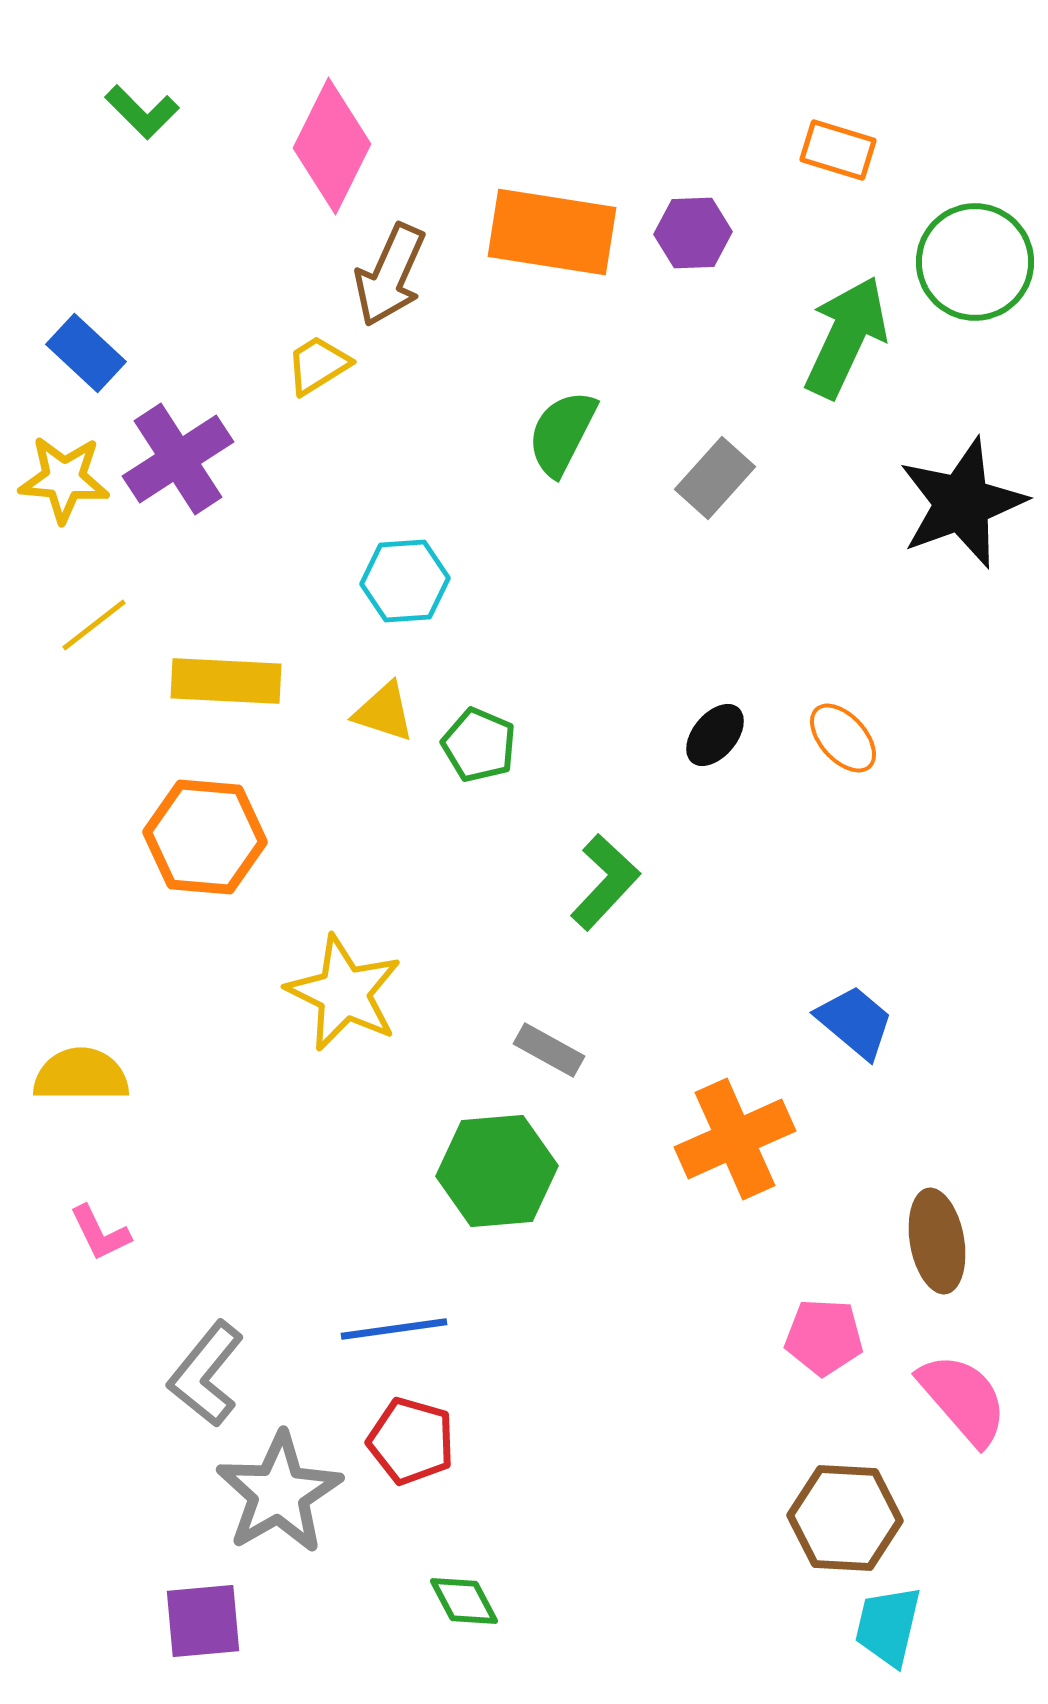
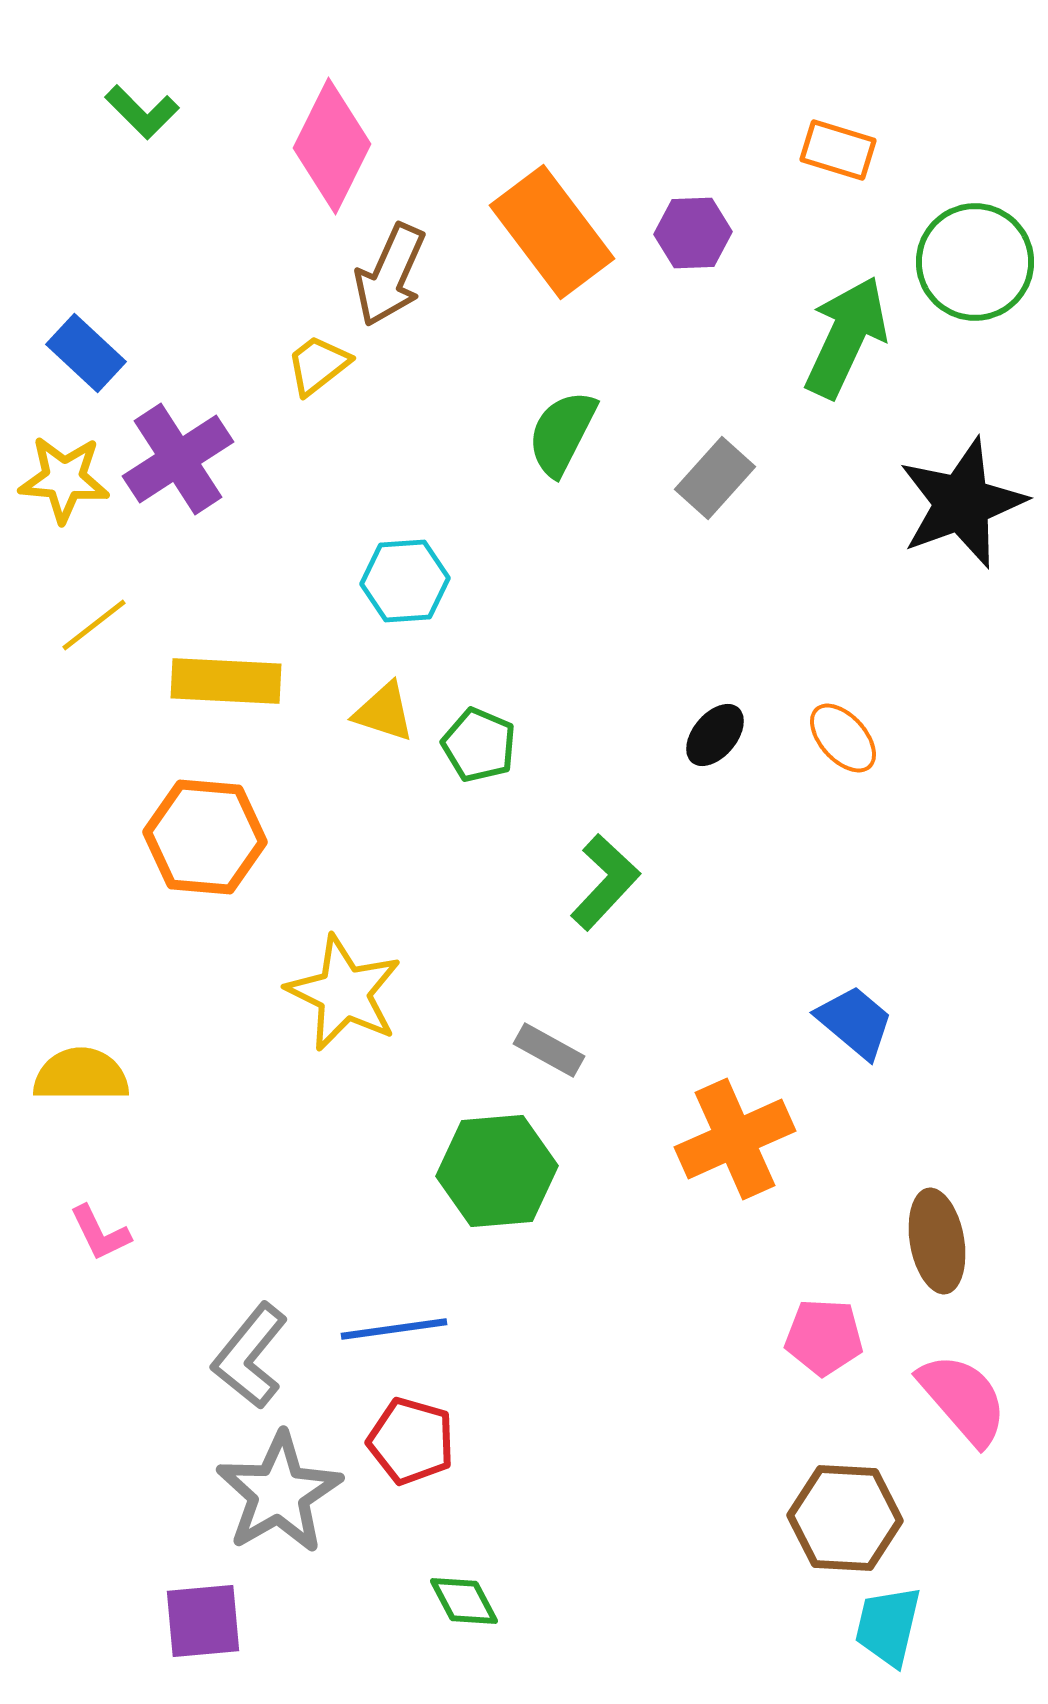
orange rectangle at (552, 232): rotated 44 degrees clockwise
yellow trapezoid at (318, 365): rotated 6 degrees counterclockwise
gray L-shape at (206, 1374): moved 44 px right, 18 px up
